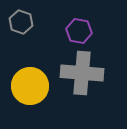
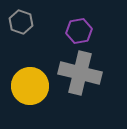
purple hexagon: rotated 20 degrees counterclockwise
gray cross: moved 2 px left; rotated 9 degrees clockwise
